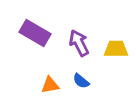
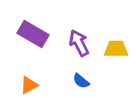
purple rectangle: moved 2 px left, 1 px down
orange triangle: moved 21 px left; rotated 18 degrees counterclockwise
